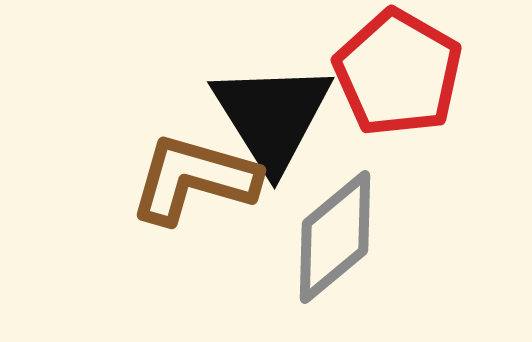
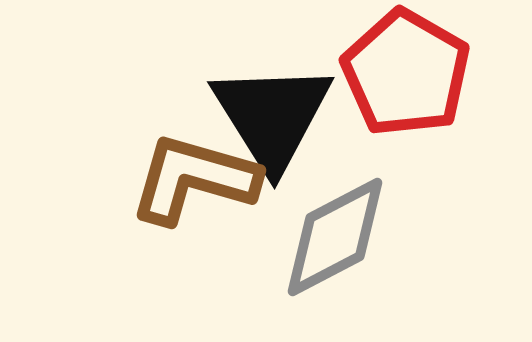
red pentagon: moved 8 px right
gray diamond: rotated 12 degrees clockwise
